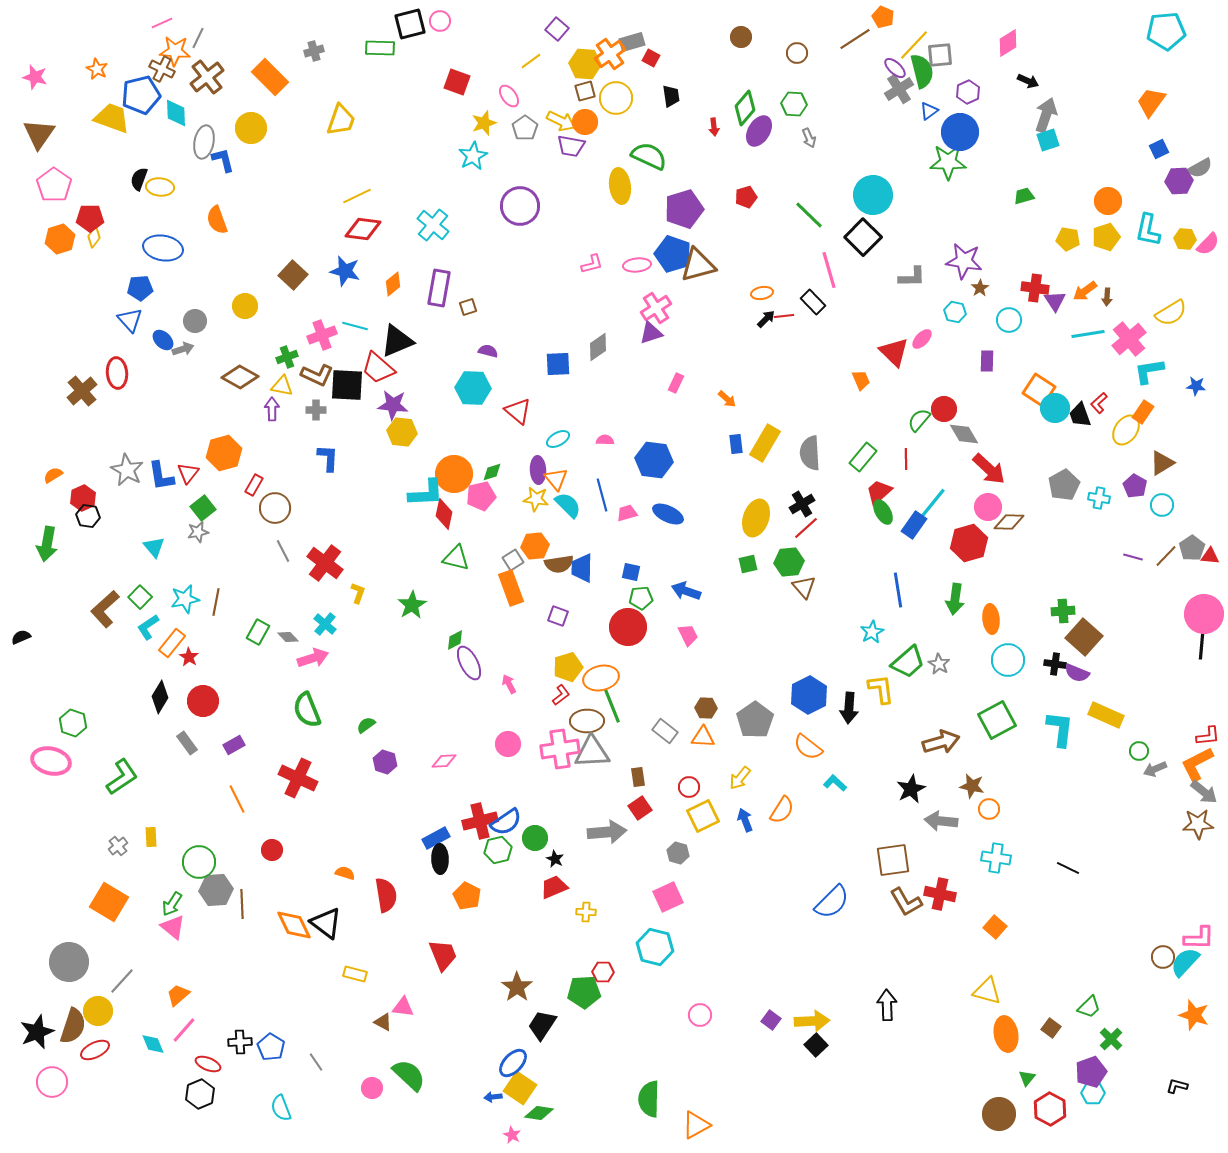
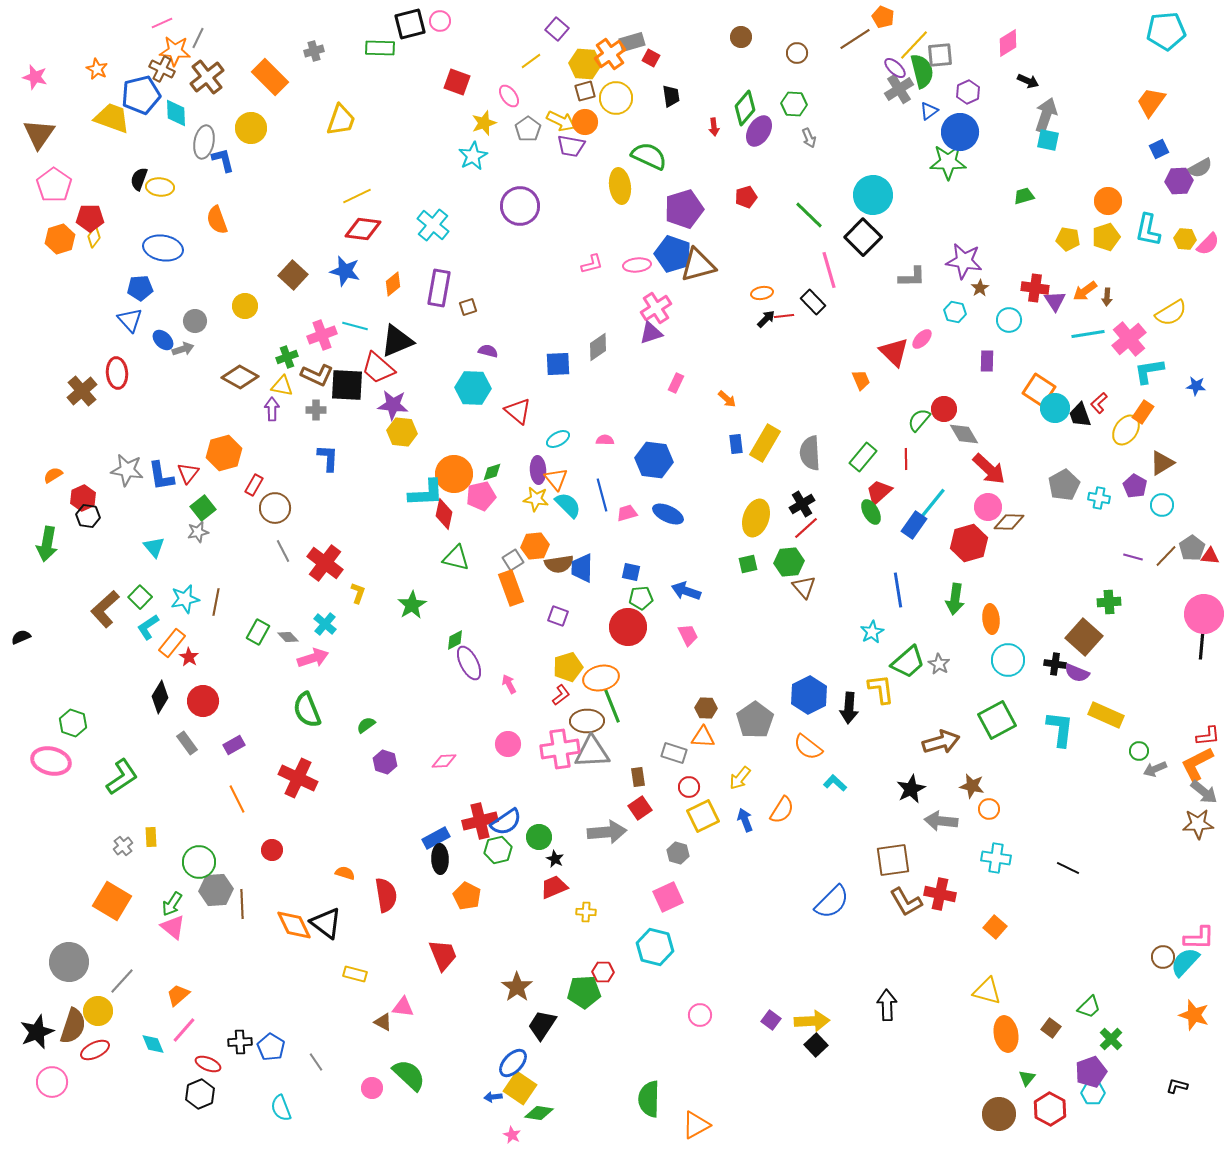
gray pentagon at (525, 128): moved 3 px right, 1 px down
cyan square at (1048, 140): rotated 30 degrees clockwise
gray star at (127, 470): rotated 20 degrees counterclockwise
green ellipse at (883, 512): moved 12 px left
green cross at (1063, 611): moved 46 px right, 9 px up
gray rectangle at (665, 731): moved 9 px right, 22 px down; rotated 20 degrees counterclockwise
green circle at (535, 838): moved 4 px right, 1 px up
gray cross at (118, 846): moved 5 px right
orange square at (109, 902): moved 3 px right, 1 px up
